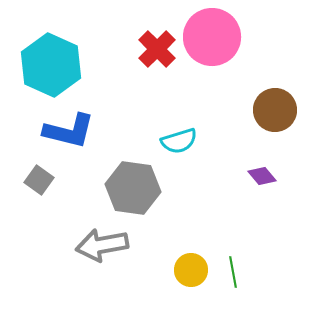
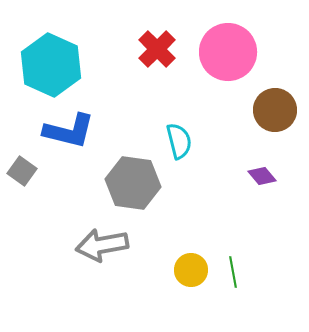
pink circle: moved 16 px right, 15 px down
cyan semicircle: rotated 87 degrees counterclockwise
gray square: moved 17 px left, 9 px up
gray hexagon: moved 5 px up
